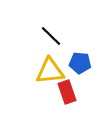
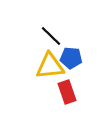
blue pentagon: moved 9 px left, 5 px up
yellow triangle: moved 5 px up
